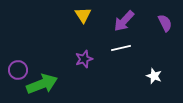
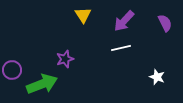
purple star: moved 19 px left
purple circle: moved 6 px left
white star: moved 3 px right, 1 px down
